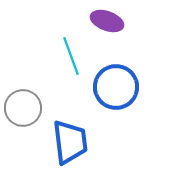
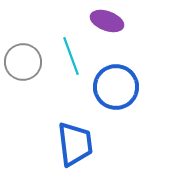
gray circle: moved 46 px up
blue trapezoid: moved 5 px right, 2 px down
